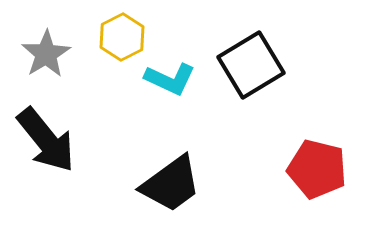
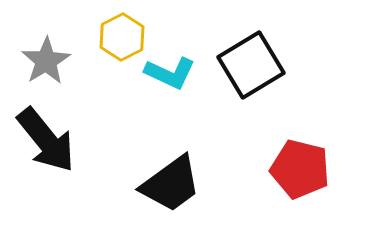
gray star: moved 7 px down
cyan L-shape: moved 6 px up
red pentagon: moved 17 px left
